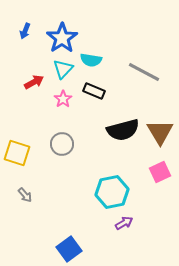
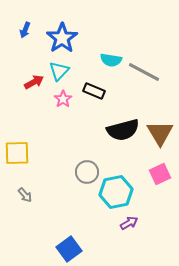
blue arrow: moved 1 px up
cyan semicircle: moved 20 px right
cyan triangle: moved 4 px left, 2 px down
brown triangle: moved 1 px down
gray circle: moved 25 px right, 28 px down
yellow square: rotated 20 degrees counterclockwise
pink square: moved 2 px down
cyan hexagon: moved 4 px right
purple arrow: moved 5 px right
